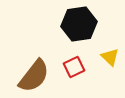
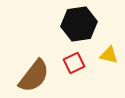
yellow triangle: moved 1 px left, 2 px up; rotated 30 degrees counterclockwise
red square: moved 4 px up
